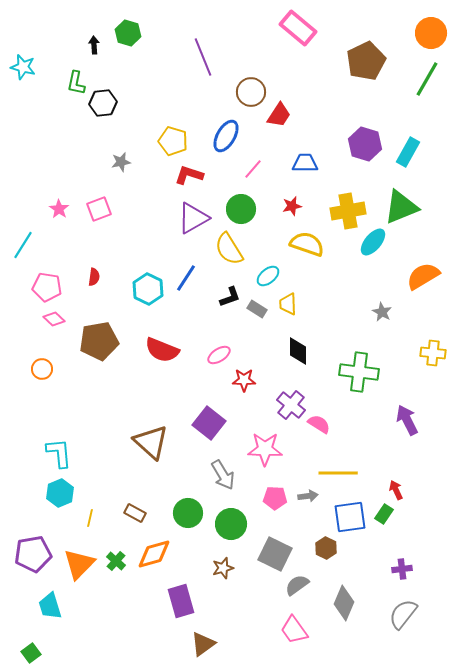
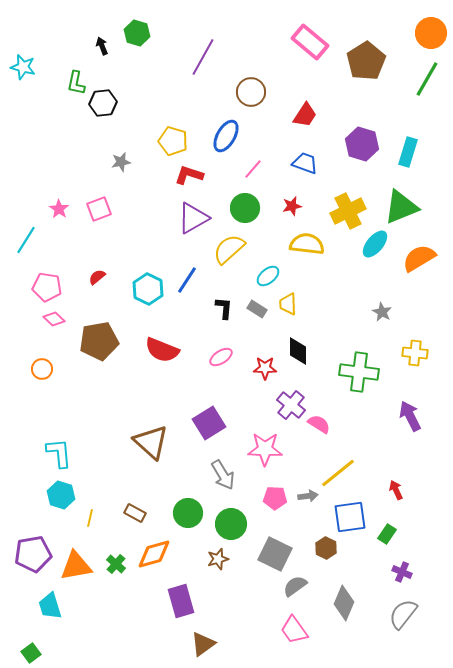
pink rectangle at (298, 28): moved 12 px right, 14 px down
green hexagon at (128, 33): moved 9 px right
black arrow at (94, 45): moved 8 px right, 1 px down; rotated 18 degrees counterclockwise
purple line at (203, 57): rotated 51 degrees clockwise
brown pentagon at (366, 61): rotated 6 degrees counterclockwise
red trapezoid at (279, 115): moved 26 px right
purple hexagon at (365, 144): moved 3 px left
cyan rectangle at (408, 152): rotated 12 degrees counterclockwise
blue trapezoid at (305, 163): rotated 20 degrees clockwise
green circle at (241, 209): moved 4 px right, 1 px up
yellow cross at (348, 211): rotated 16 degrees counterclockwise
cyan ellipse at (373, 242): moved 2 px right, 2 px down
yellow semicircle at (307, 244): rotated 12 degrees counterclockwise
cyan line at (23, 245): moved 3 px right, 5 px up
yellow semicircle at (229, 249): rotated 80 degrees clockwise
orange semicircle at (423, 276): moved 4 px left, 18 px up
red semicircle at (94, 277): moved 3 px right; rotated 138 degrees counterclockwise
blue line at (186, 278): moved 1 px right, 2 px down
black L-shape at (230, 297): moved 6 px left, 11 px down; rotated 65 degrees counterclockwise
yellow cross at (433, 353): moved 18 px left
pink ellipse at (219, 355): moved 2 px right, 2 px down
red star at (244, 380): moved 21 px right, 12 px up
purple arrow at (407, 420): moved 3 px right, 4 px up
purple square at (209, 423): rotated 20 degrees clockwise
yellow line at (338, 473): rotated 39 degrees counterclockwise
cyan hexagon at (60, 493): moved 1 px right, 2 px down; rotated 20 degrees counterclockwise
green rectangle at (384, 514): moved 3 px right, 20 px down
green cross at (116, 561): moved 3 px down
orange triangle at (79, 564): moved 3 px left, 2 px down; rotated 36 degrees clockwise
brown star at (223, 568): moved 5 px left, 9 px up
purple cross at (402, 569): moved 3 px down; rotated 30 degrees clockwise
gray semicircle at (297, 585): moved 2 px left, 1 px down
